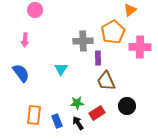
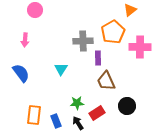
blue rectangle: moved 1 px left
